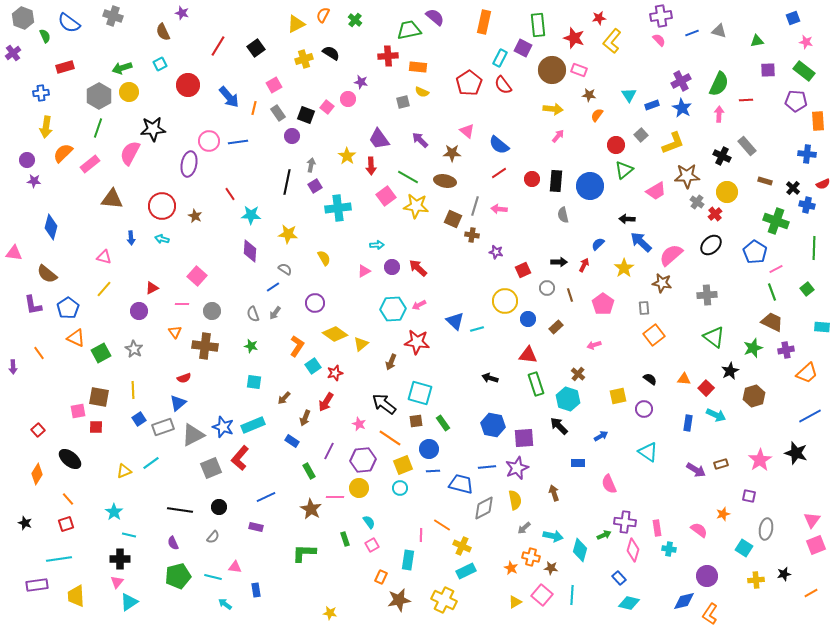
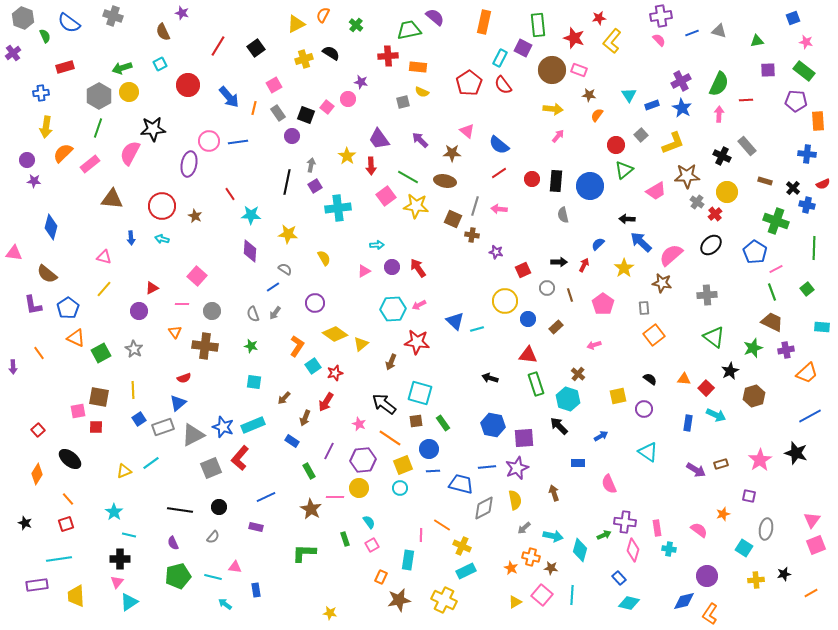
green cross at (355, 20): moved 1 px right, 5 px down
red arrow at (418, 268): rotated 12 degrees clockwise
